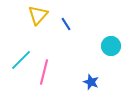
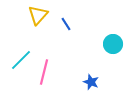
cyan circle: moved 2 px right, 2 px up
